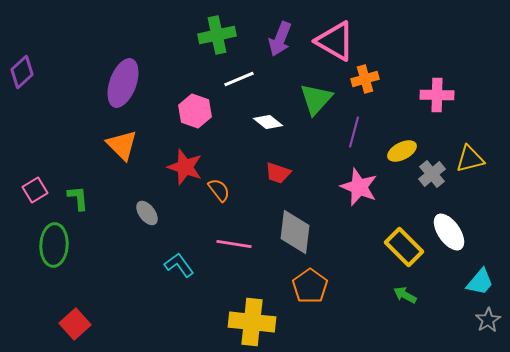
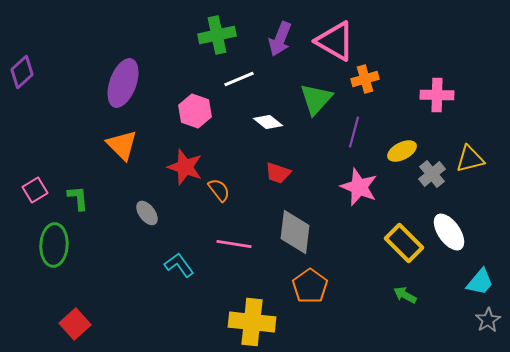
yellow rectangle: moved 4 px up
